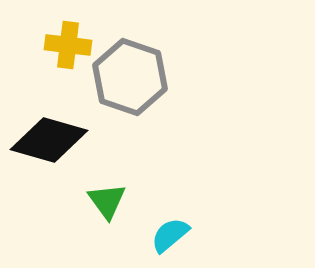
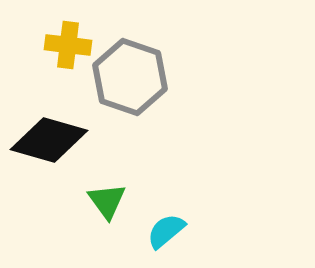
cyan semicircle: moved 4 px left, 4 px up
